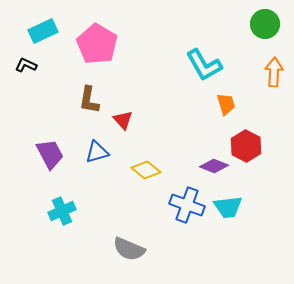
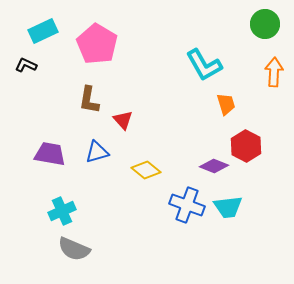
purple trapezoid: rotated 52 degrees counterclockwise
gray semicircle: moved 55 px left
